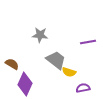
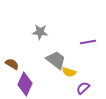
gray star: moved 3 px up
purple semicircle: rotated 32 degrees counterclockwise
